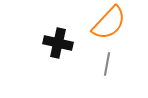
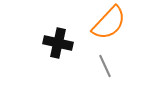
gray line: moved 2 px left, 2 px down; rotated 35 degrees counterclockwise
